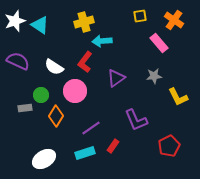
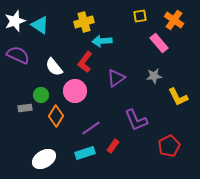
purple semicircle: moved 6 px up
white semicircle: rotated 18 degrees clockwise
